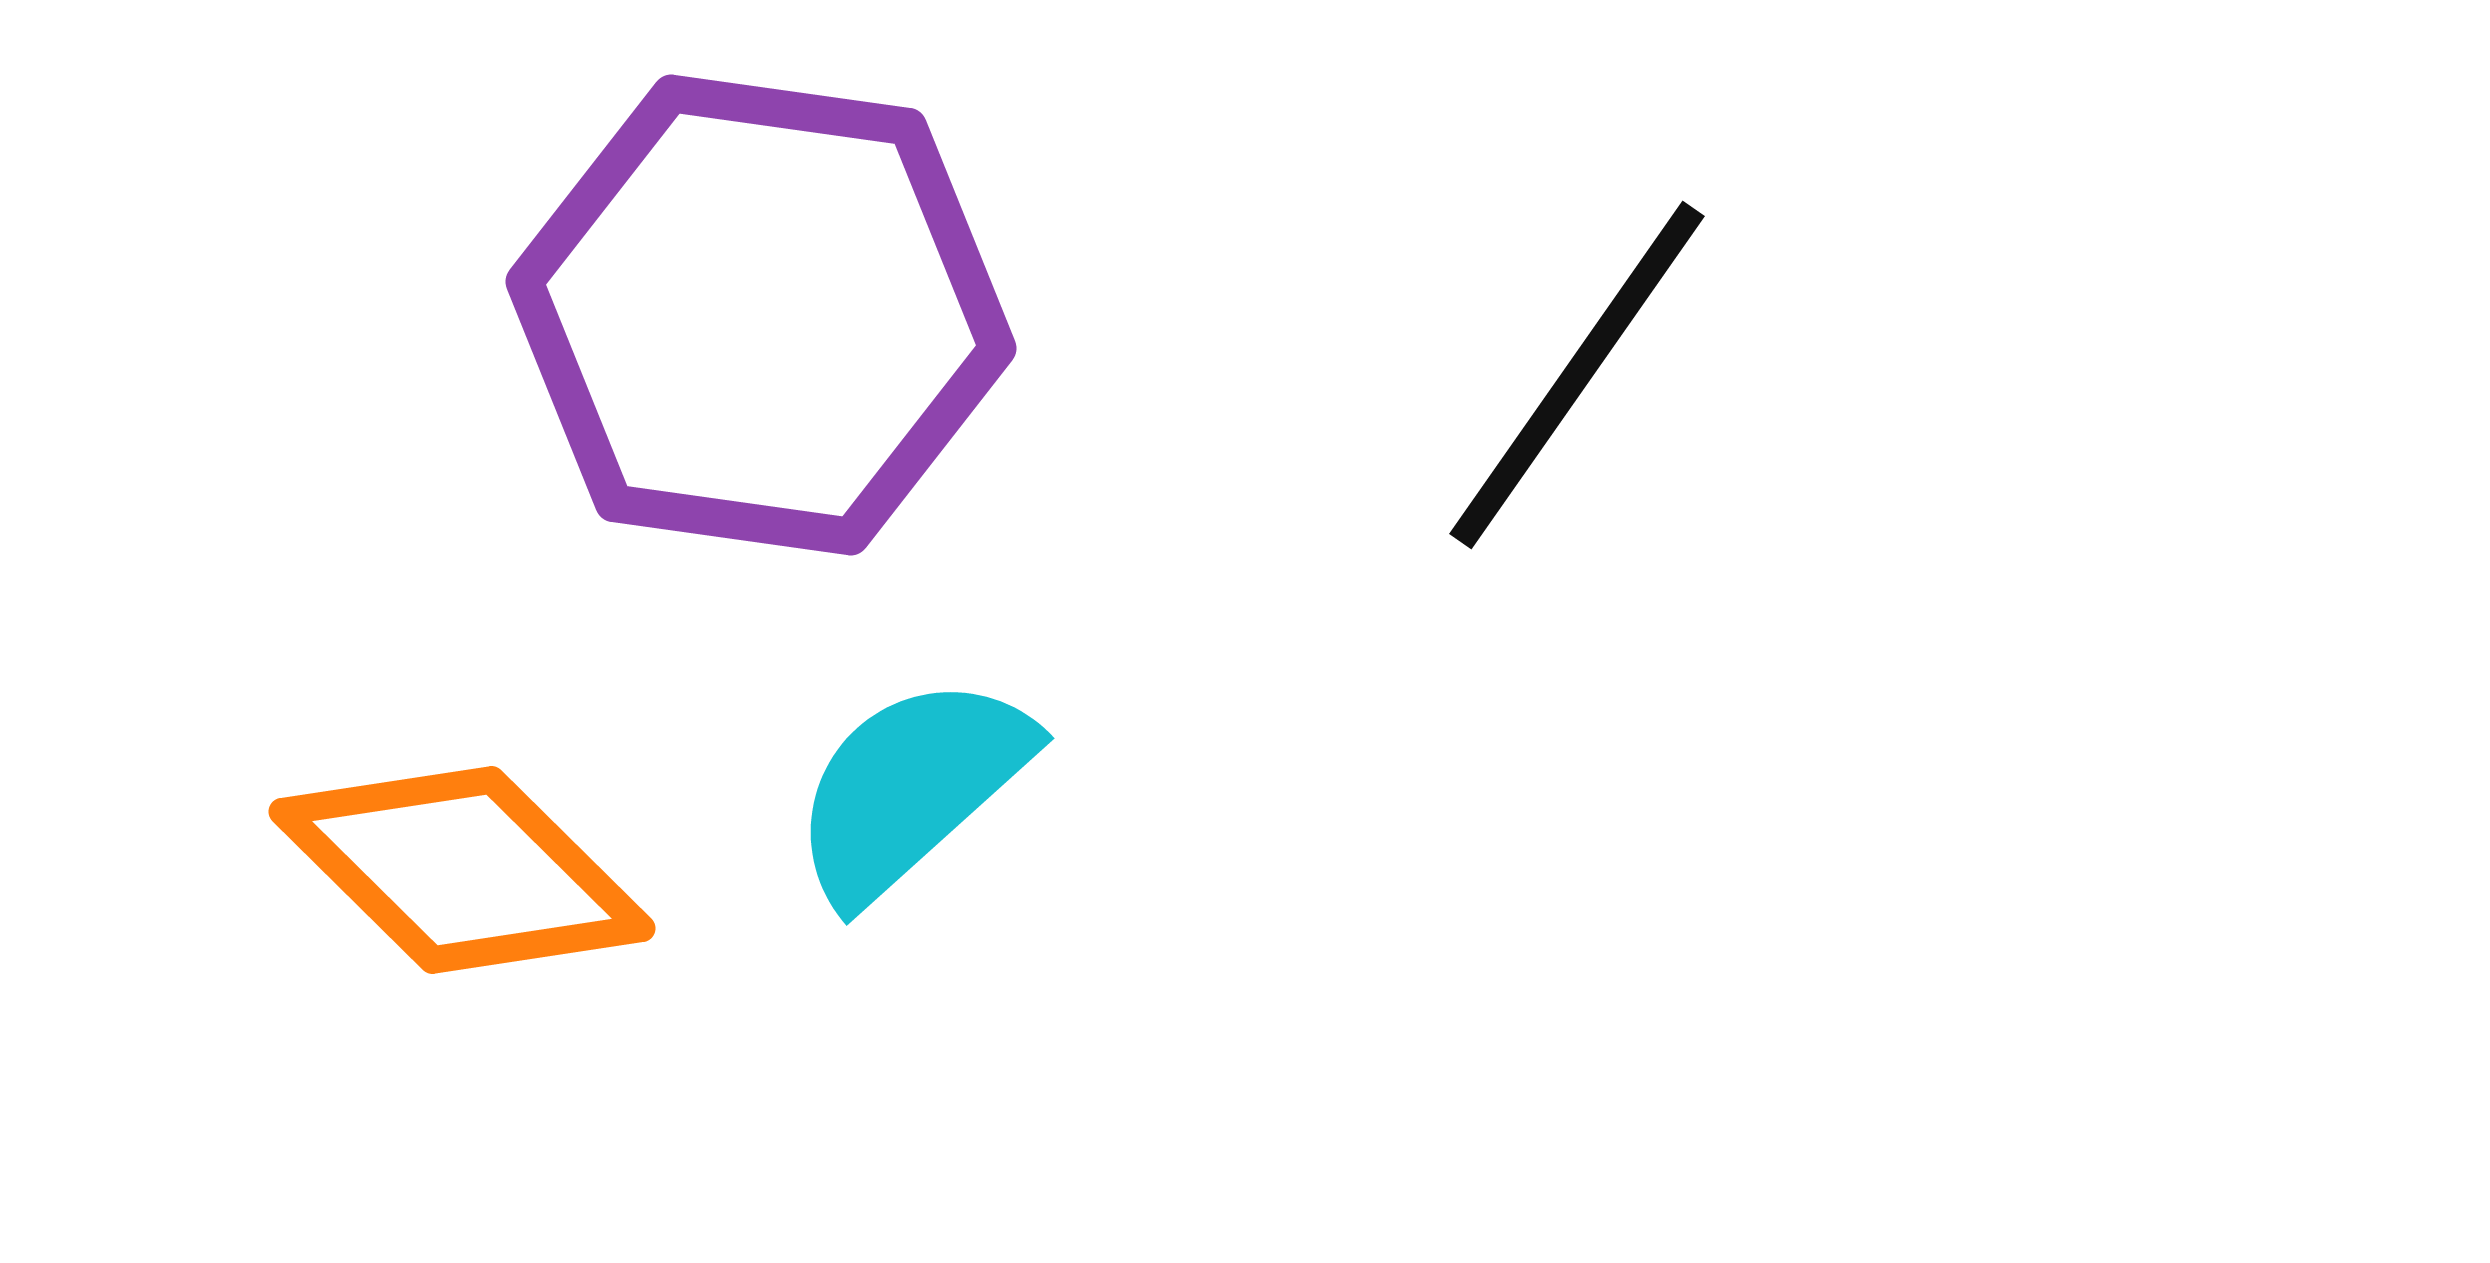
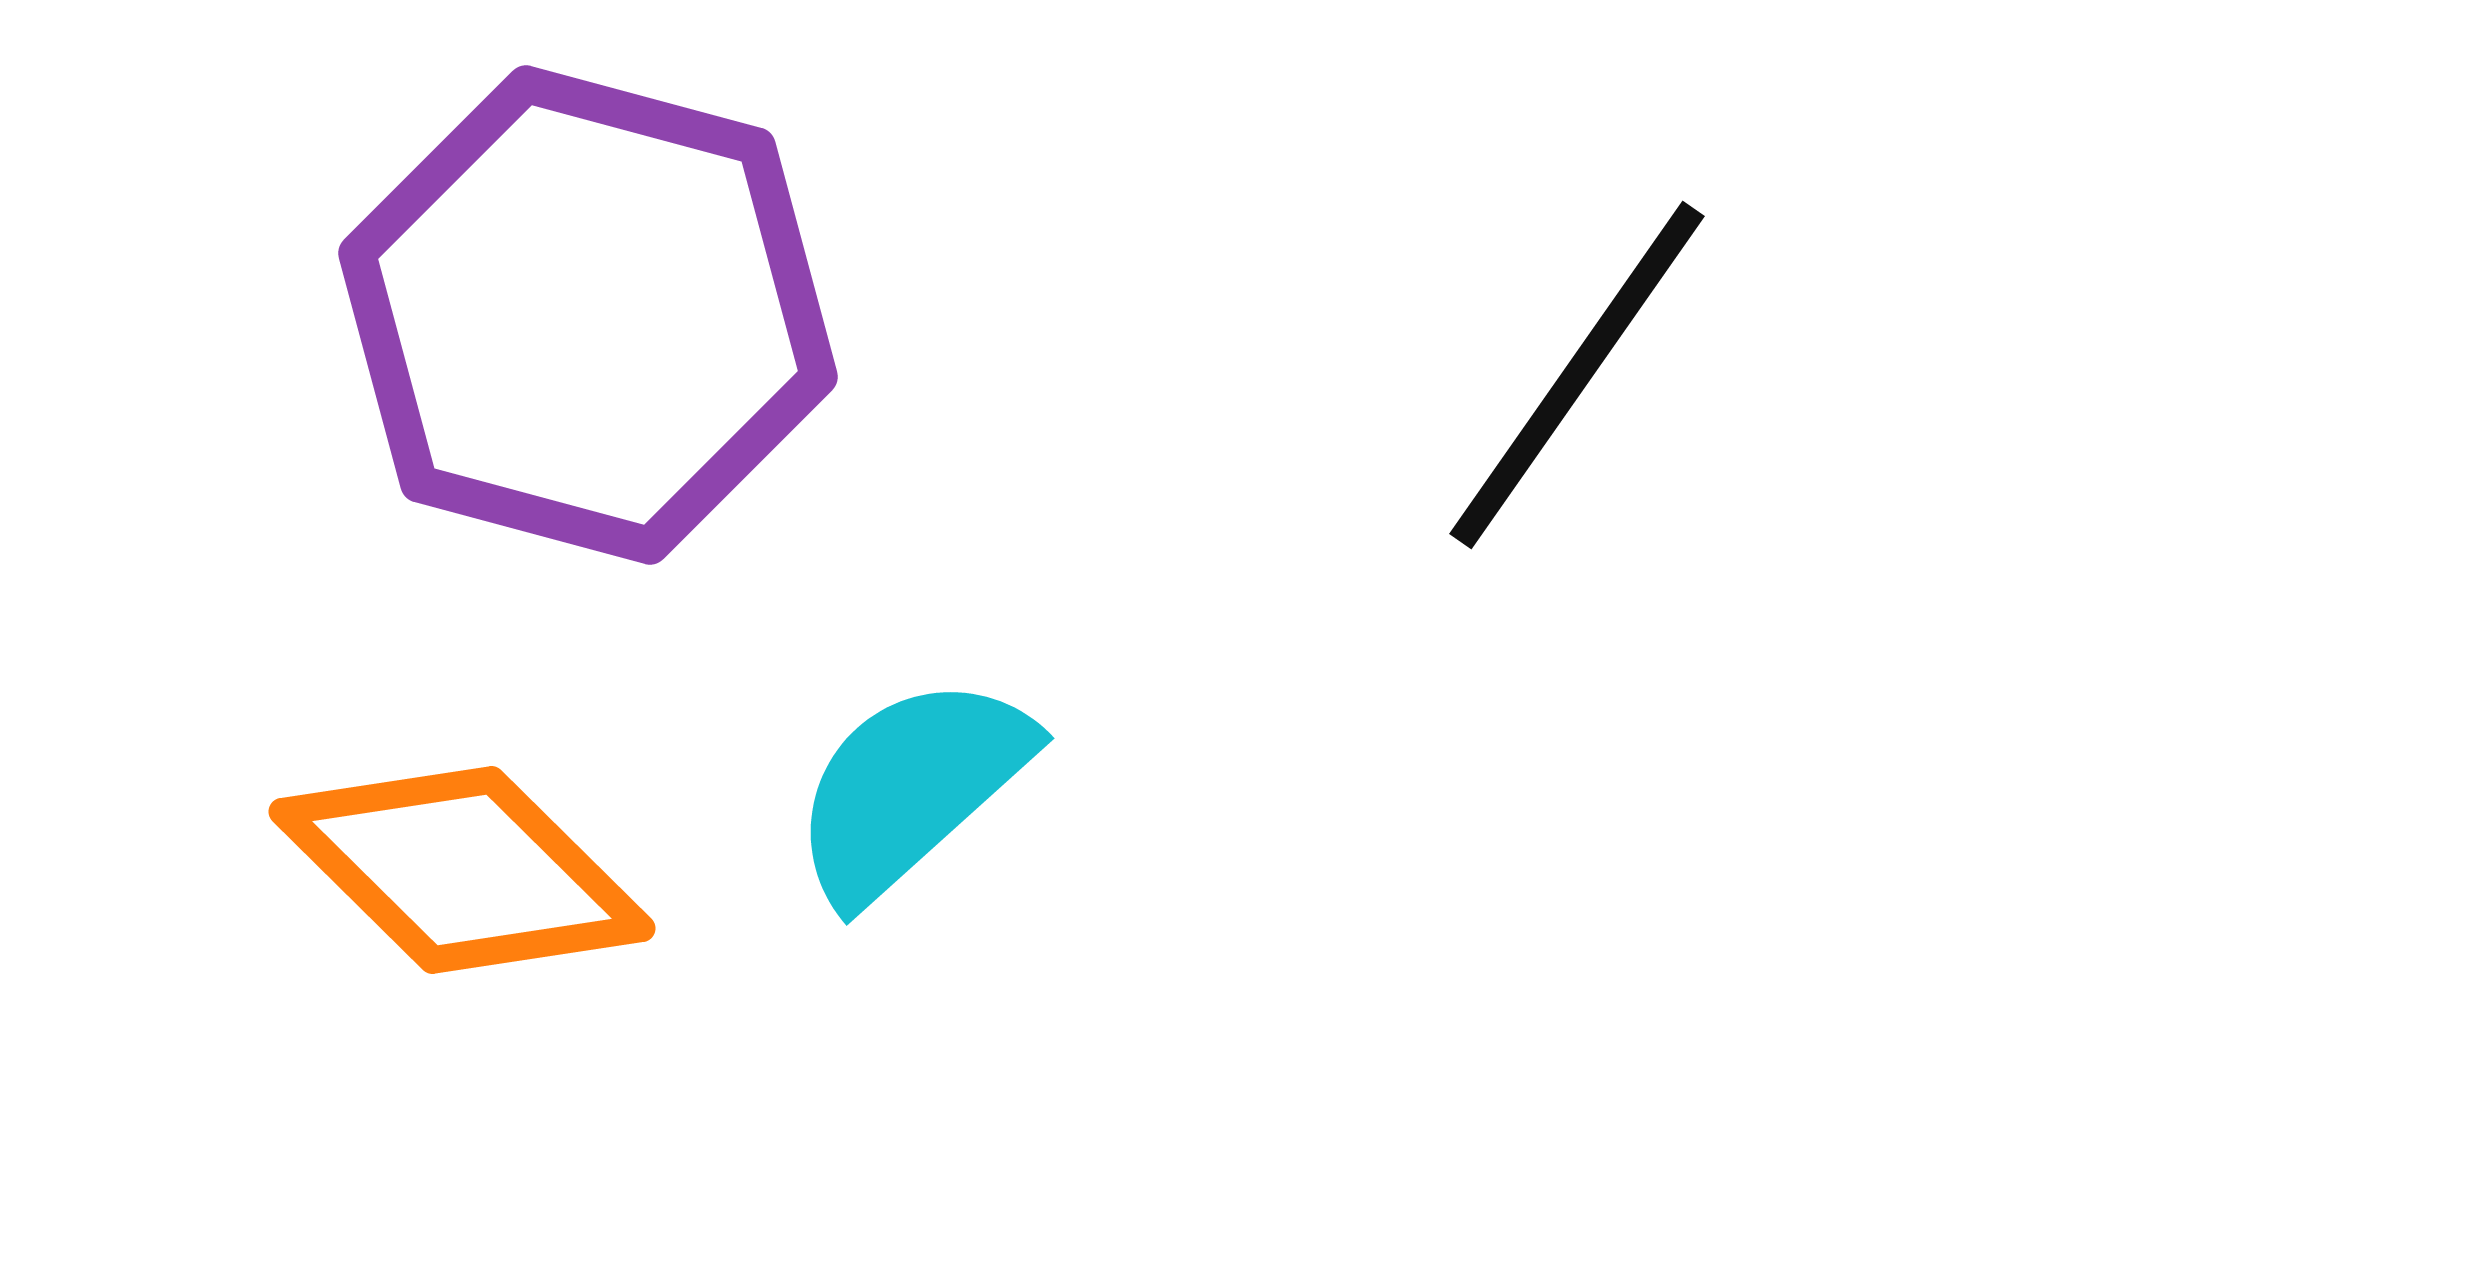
purple hexagon: moved 173 px left; rotated 7 degrees clockwise
